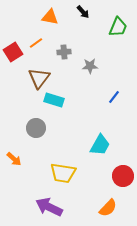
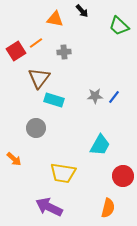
black arrow: moved 1 px left, 1 px up
orange triangle: moved 5 px right, 2 px down
green trapezoid: moved 1 px right, 1 px up; rotated 110 degrees clockwise
red square: moved 3 px right, 1 px up
gray star: moved 5 px right, 30 px down
orange semicircle: rotated 30 degrees counterclockwise
